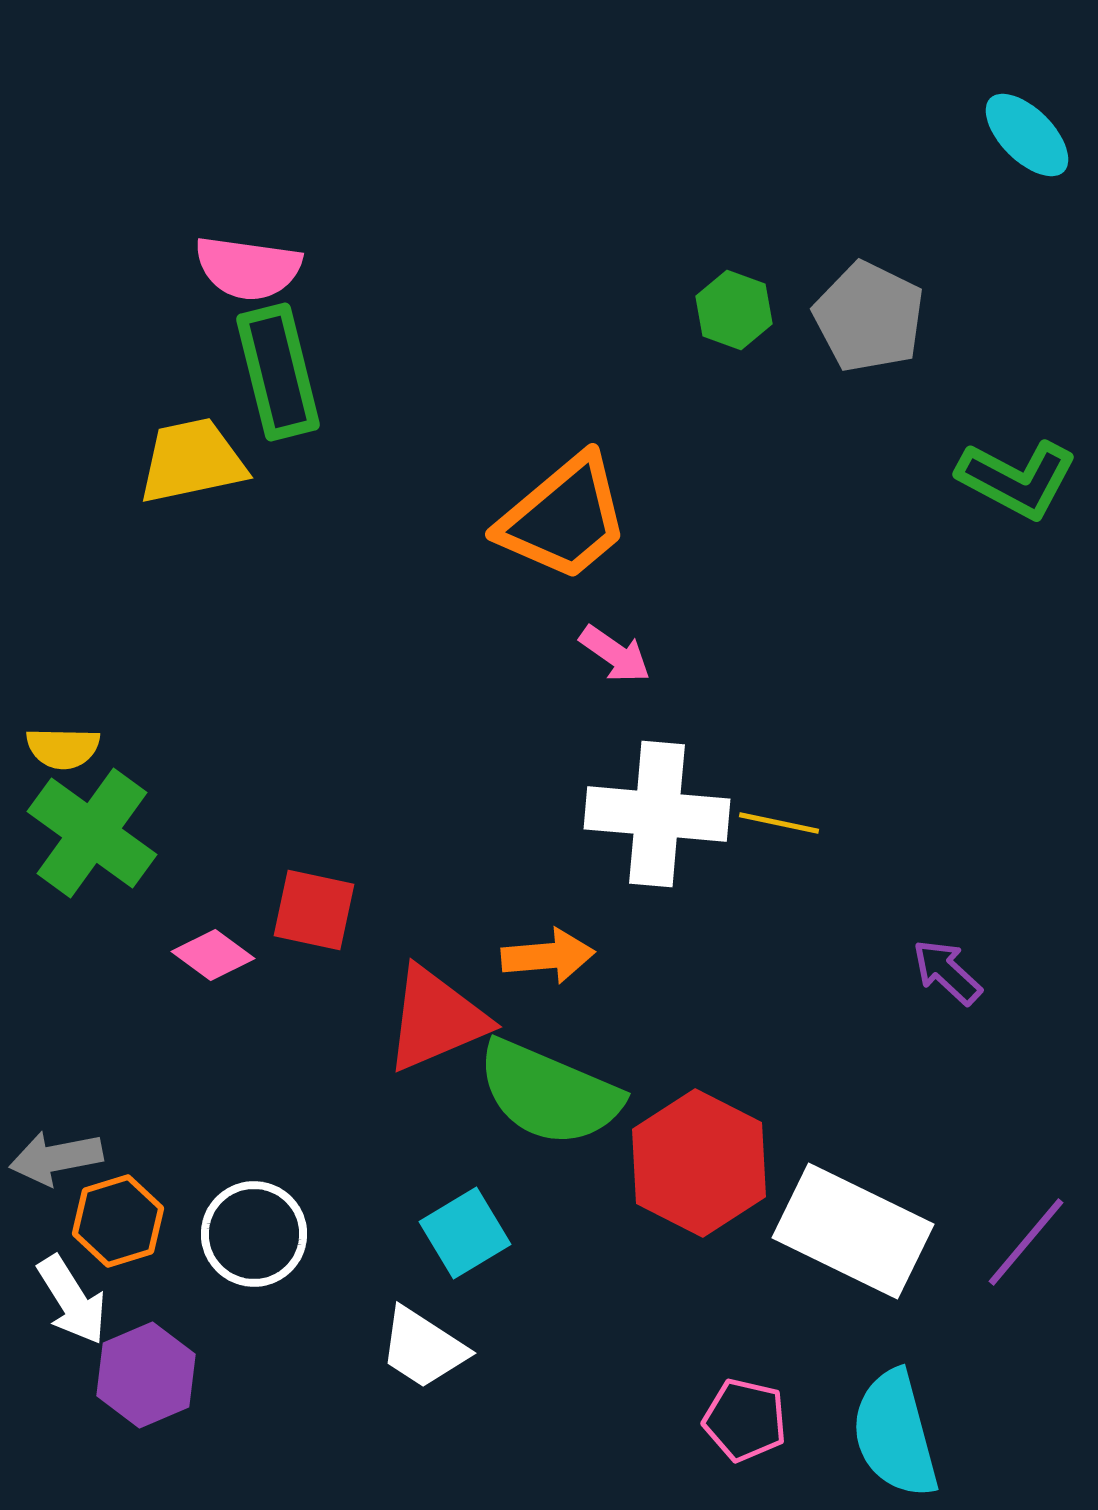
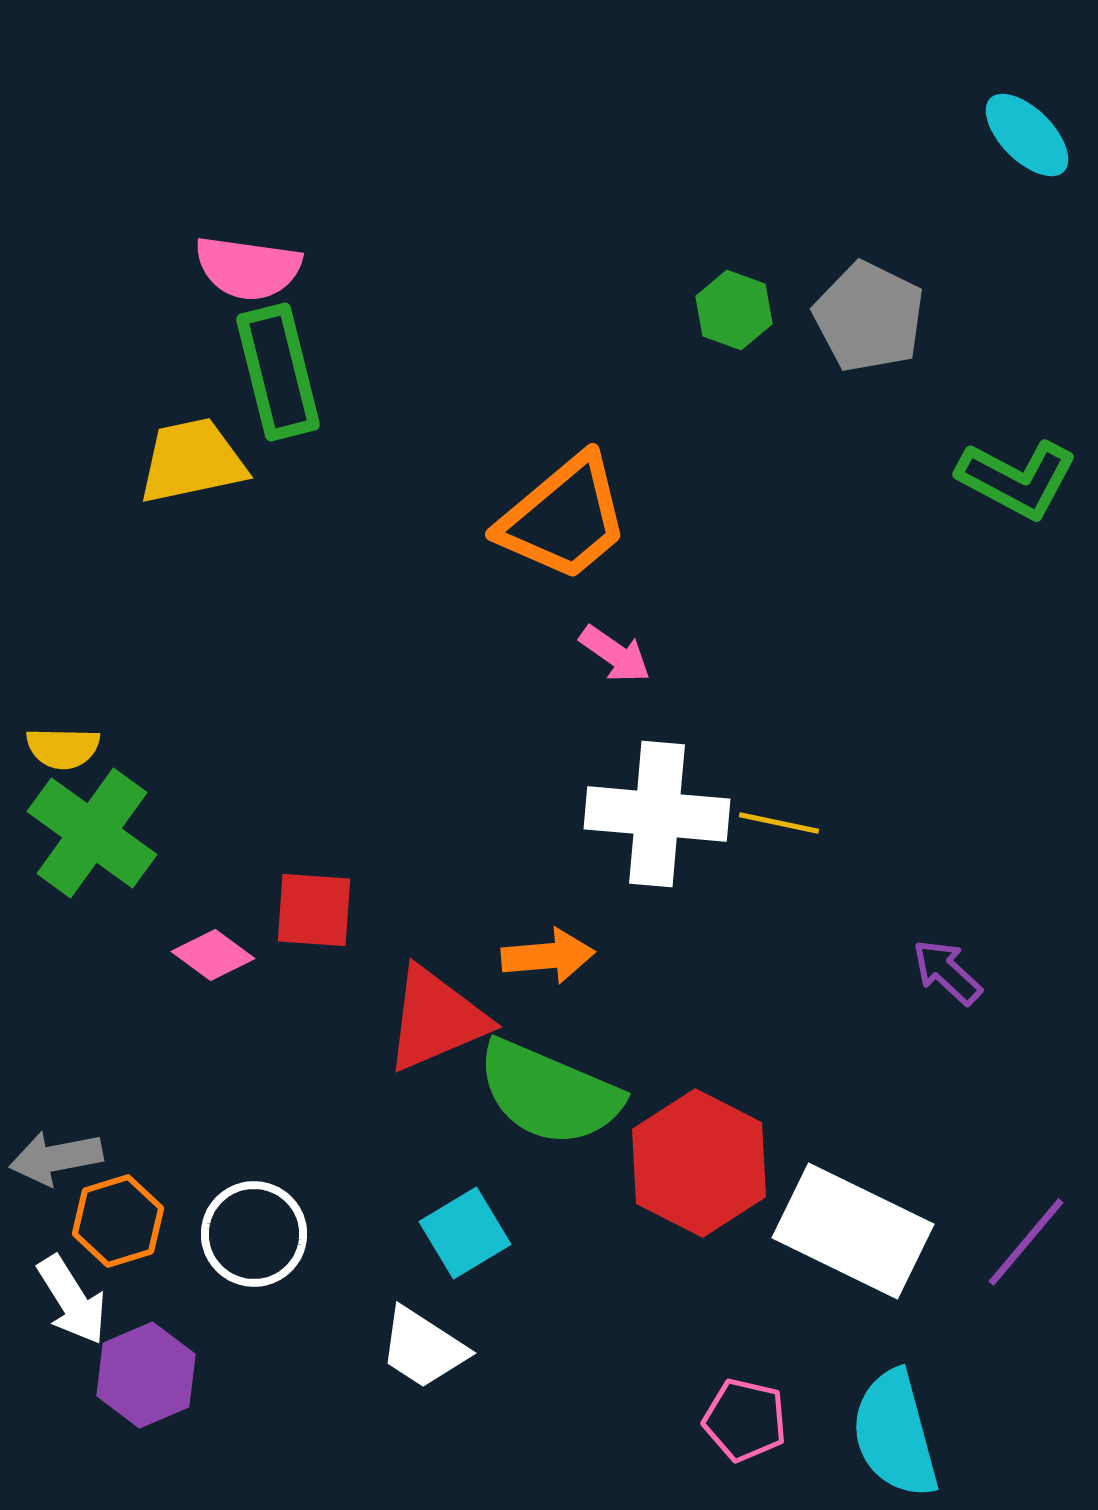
red square: rotated 8 degrees counterclockwise
